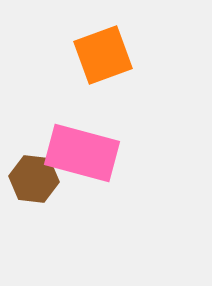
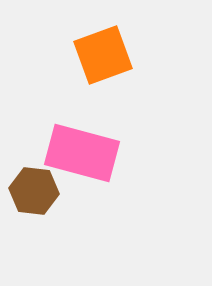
brown hexagon: moved 12 px down
